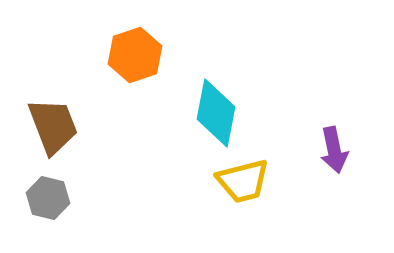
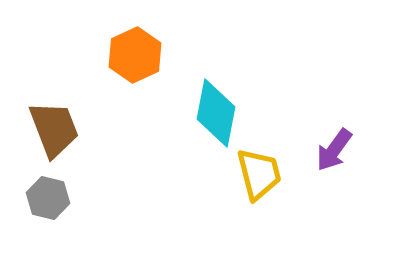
orange hexagon: rotated 6 degrees counterclockwise
brown trapezoid: moved 1 px right, 3 px down
purple arrow: rotated 48 degrees clockwise
yellow trapezoid: moved 16 px right, 7 px up; rotated 90 degrees counterclockwise
